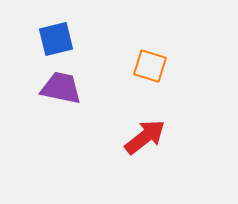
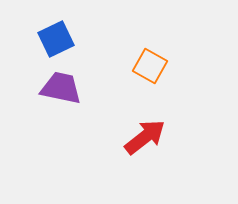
blue square: rotated 12 degrees counterclockwise
orange square: rotated 12 degrees clockwise
